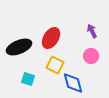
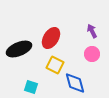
black ellipse: moved 2 px down
pink circle: moved 1 px right, 2 px up
cyan square: moved 3 px right, 8 px down
blue diamond: moved 2 px right
